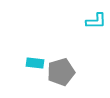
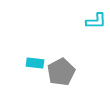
gray pentagon: rotated 12 degrees counterclockwise
